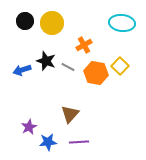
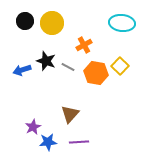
purple star: moved 4 px right
